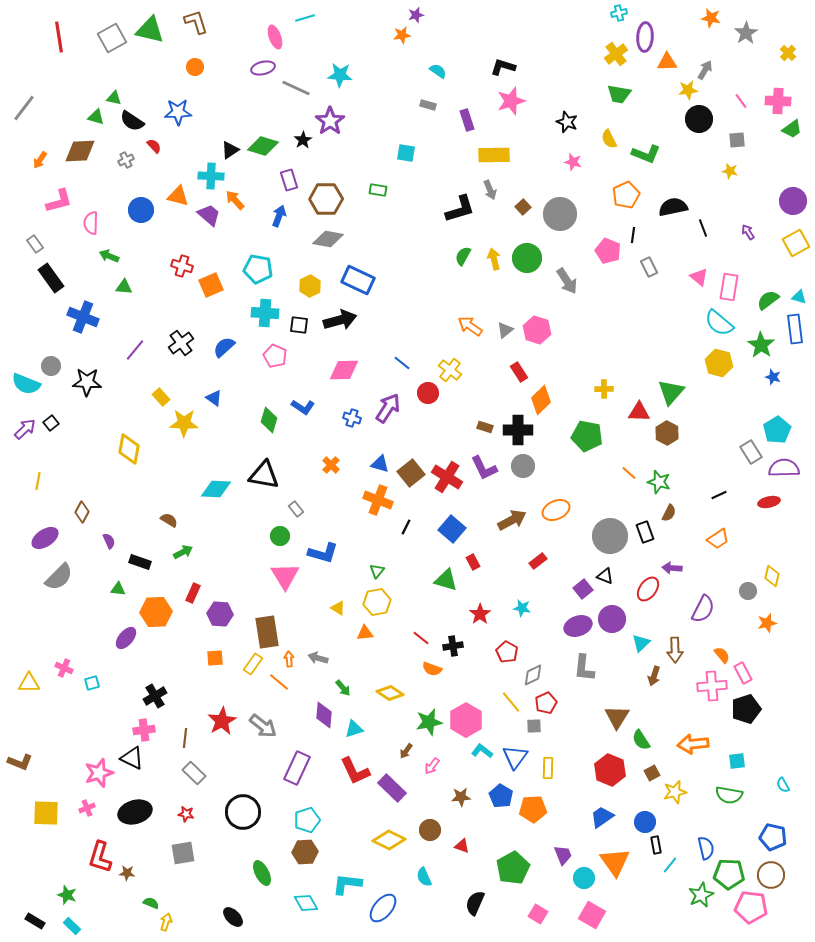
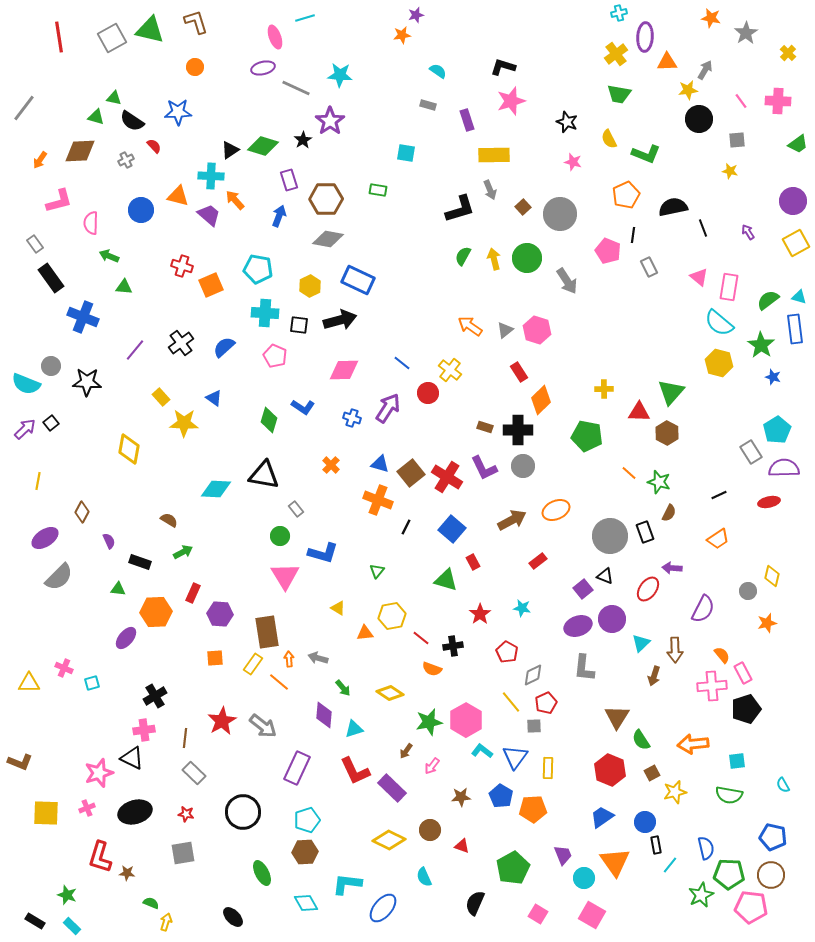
green trapezoid at (792, 129): moved 6 px right, 15 px down
yellow hexagon at (377, 602): moved 15 px right, 14 px down
